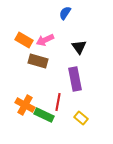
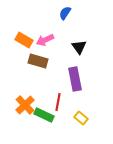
orange cross: rotated 18 degrees clockwise
